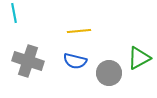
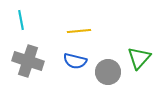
cyan line: moved 7 px right, 7 px down
green triangle: rotated 20 degrees counterclockwise
gray circle: moved 1 px left, 1 px up
